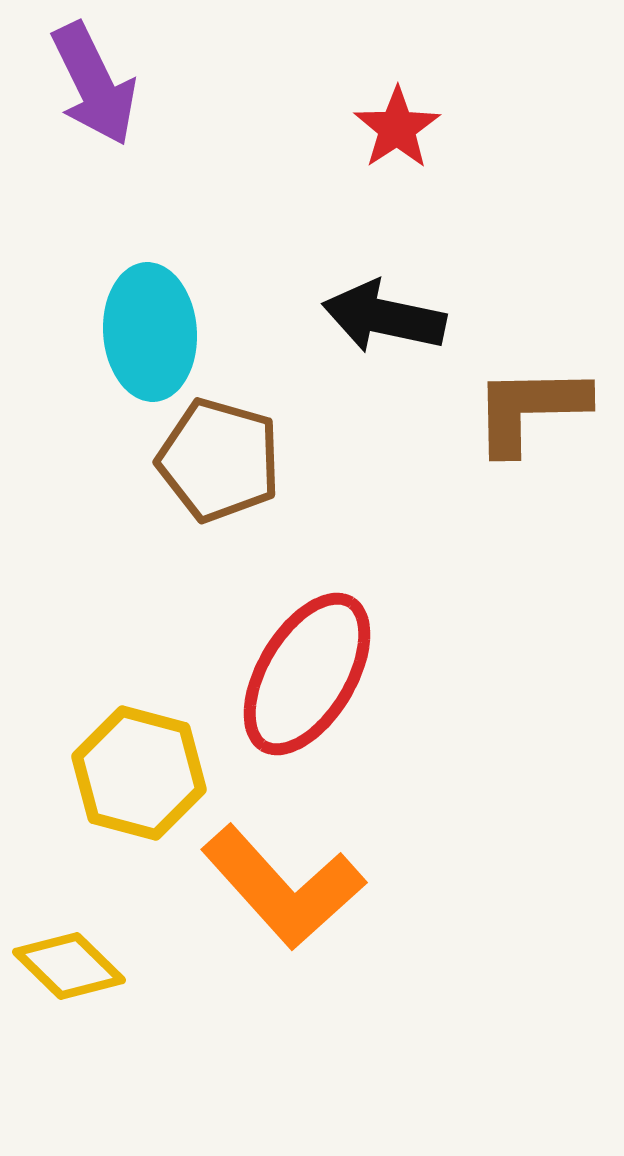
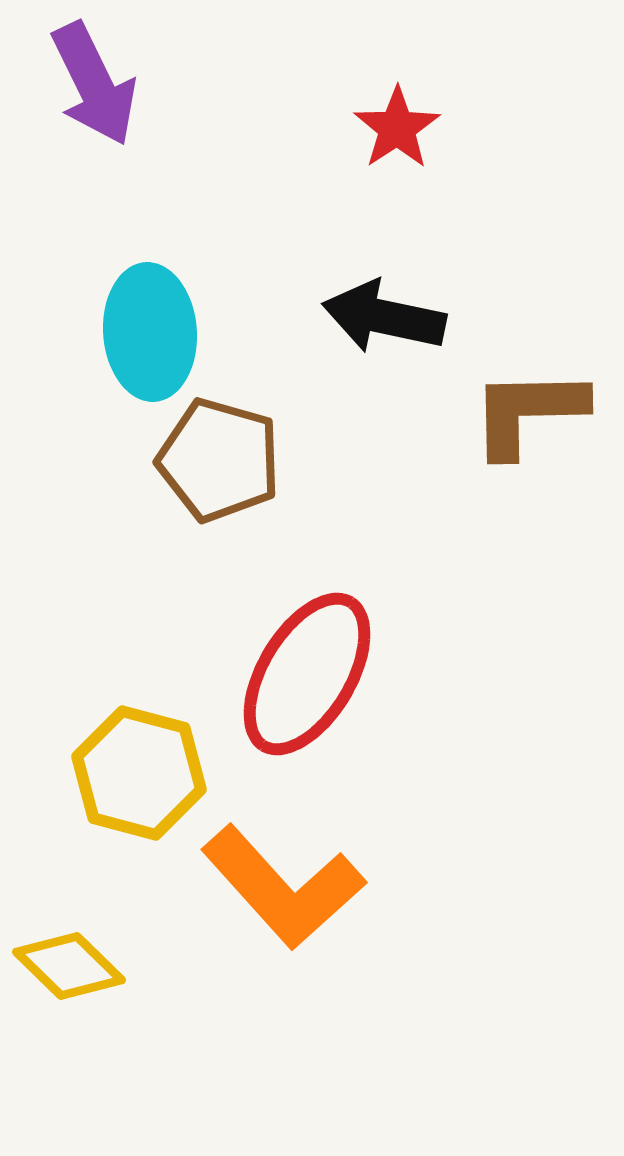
brown L-shape: moved 2 px left, 3 px down
